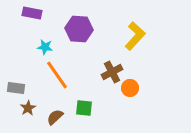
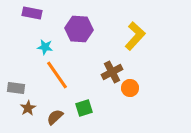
green square: rotated 24 degrees counterclockwise
